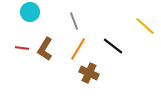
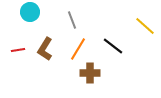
gray line: moved 2 px left, 1 px up
red line: moved 4 px left, 2 px down; rotated 16 degrees counterclockwise
brown cross: moved 1 px right; rotated 24 degrees counterclockwise
